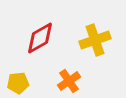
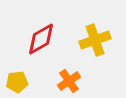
red diamond: moved 1 px right, 1 px down
yellow pentagon: moved 1 px left, 1 px up
